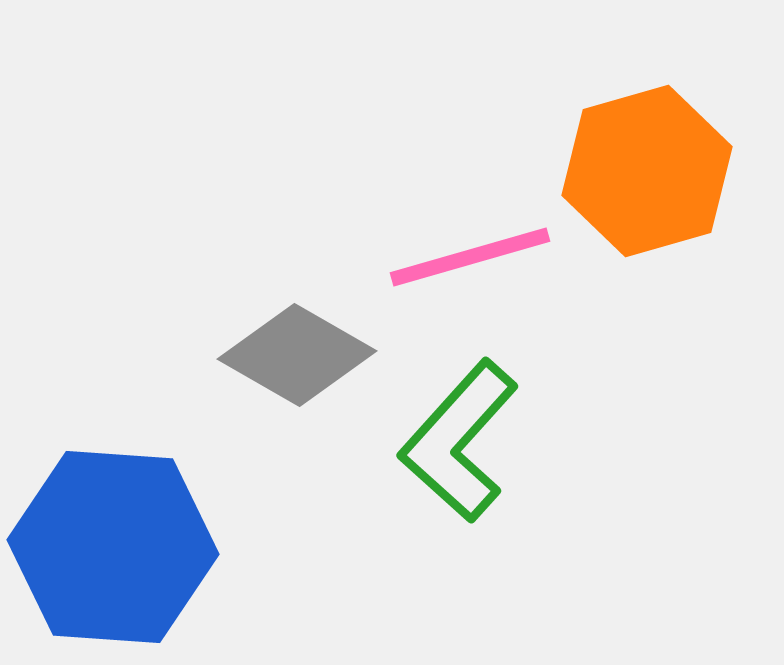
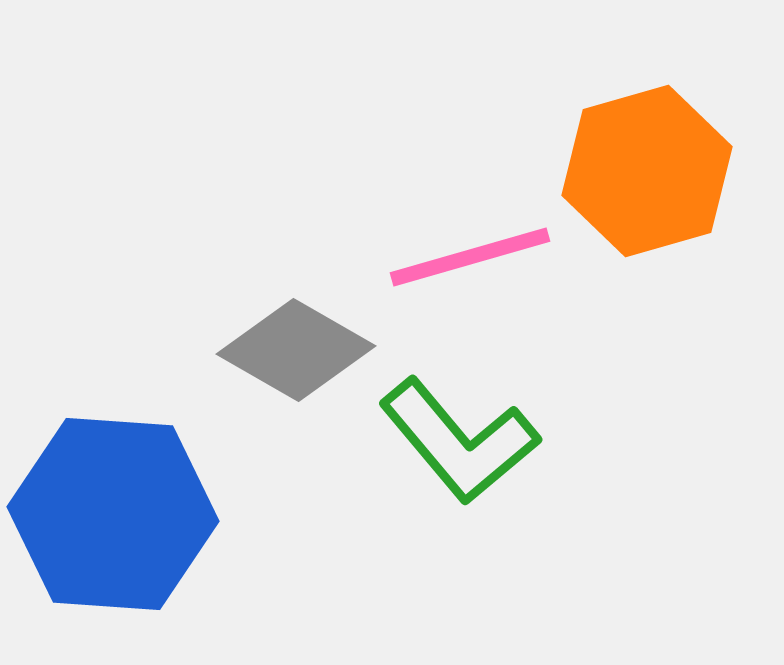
gray diamond: moved 1 px left, 5 px up
green L-shape: rotated 82 degrees counterclockwise
blue hexagon: moved 33 px up
